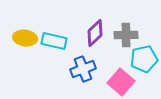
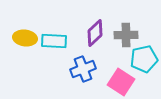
cyan rectangle: rotated 10 degrees counterclockwise
pink square: rotated 8 degrees counterclockwise
